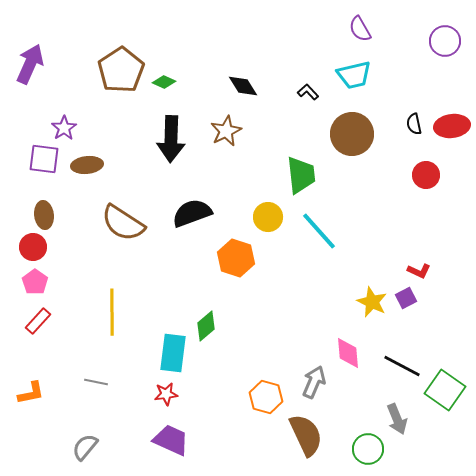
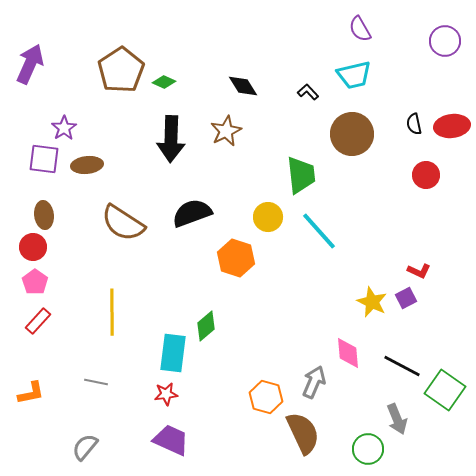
brown semicircle at (306, 435): moved 3 px left, 2 px up
